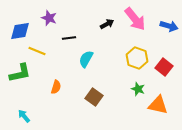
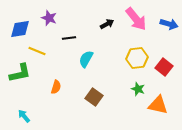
pink arrow: moved 1 px right
blue arrow: moved 2 px up
blue diamond: moved 2 px up
yellow hexagon: rotated 25 degrees counterclockwise
